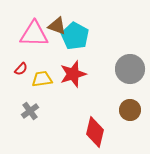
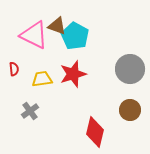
pink triangle: moved 1 px down; rotated 24 degrees clockwise
red semicircle: moved 7 px left; rotated 48 degrees counterclockwise
